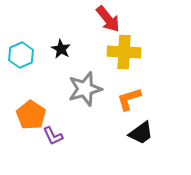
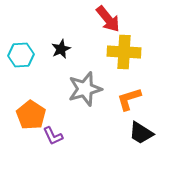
black star: rotated 18 degrees clockwise
cyan hexagon: rotated 20 degrees clockwise
black trapezoid: rotated 68 degrees clockwise
